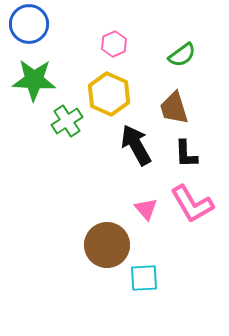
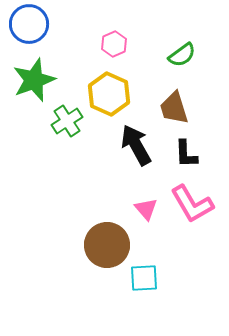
green star: rotated 24 degrees counterclockwise
